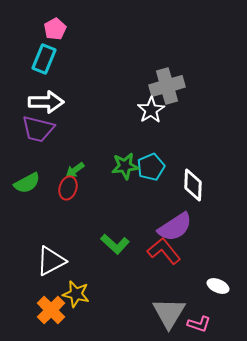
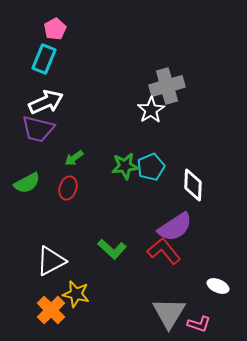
white arrow: rotated 24 degrees counterclockwise
green arrow: moved 1 px left, 12 px up
green L-shape: moved 3 px left, 5 px down
